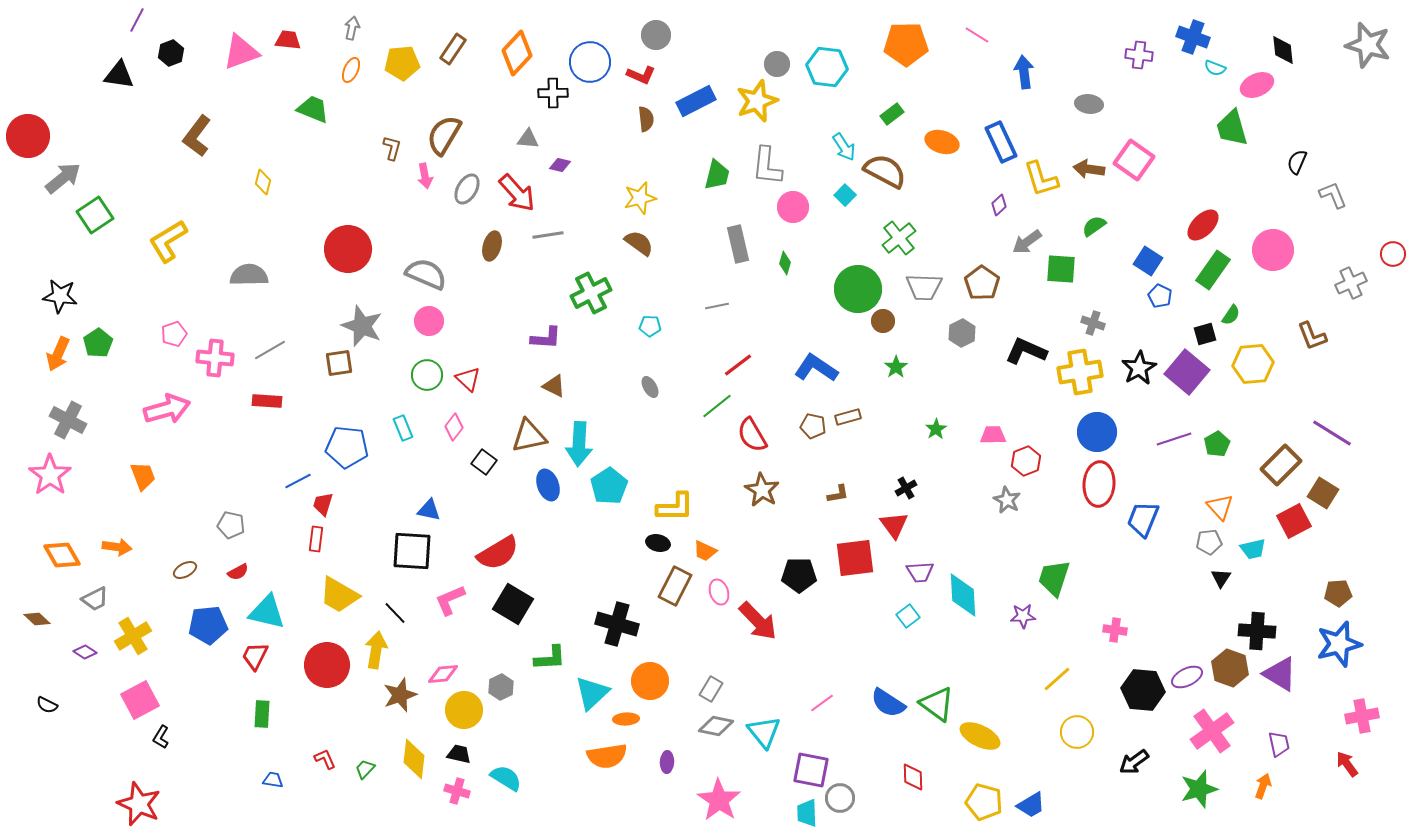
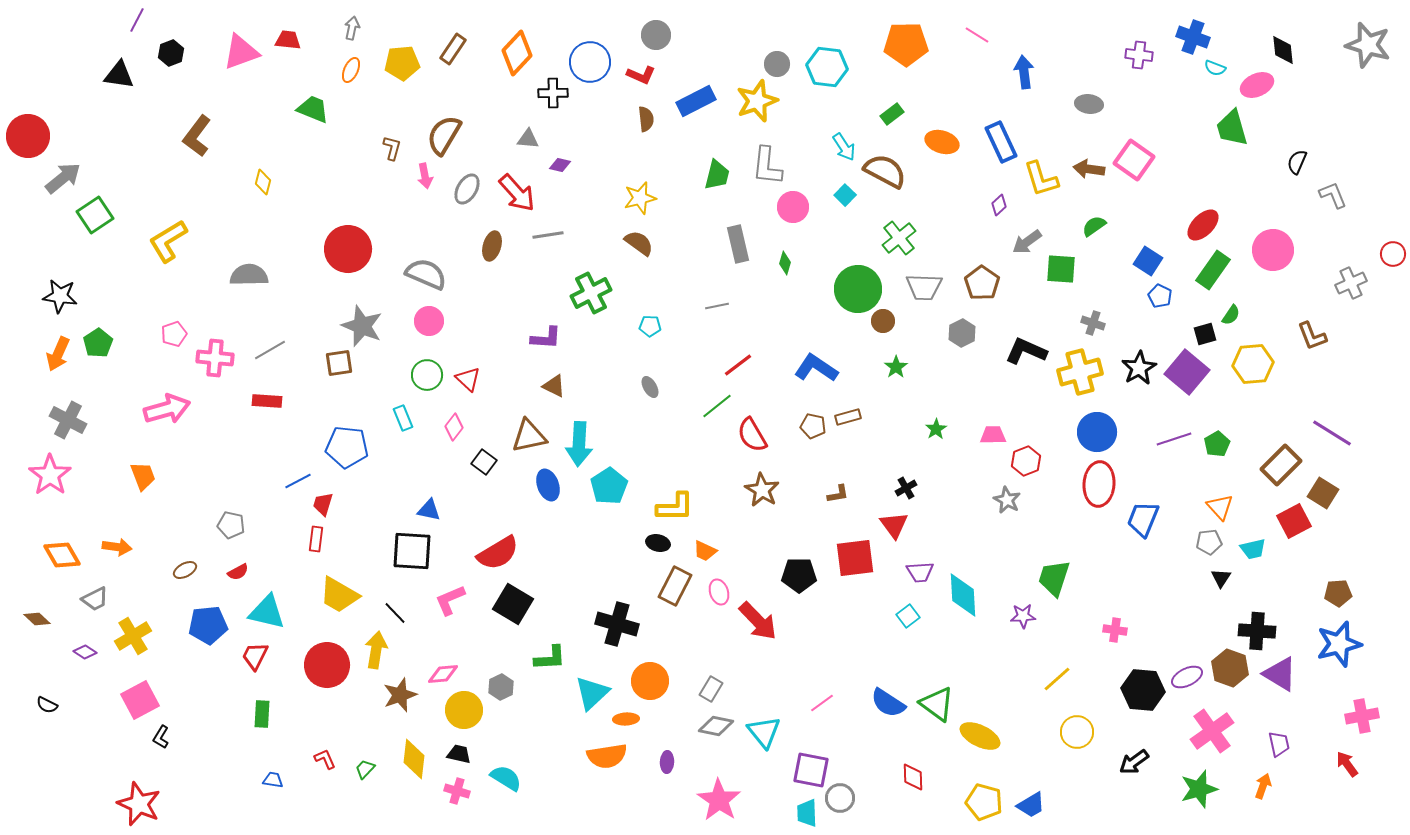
yellow cross at (1080, 372): rotated 6 degrees counterclockwise
cyan rectangle at (403, 428): moved 10 px up
